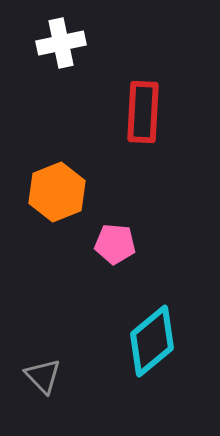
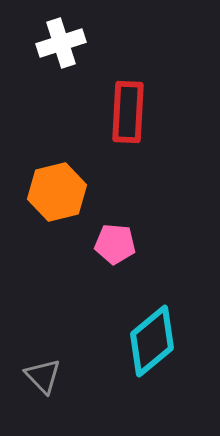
white cross: rotated 6 degrees counterclockwise
red rectangle: moved 15 px left
orange hexagon: rotated 8 degrees clockwise
